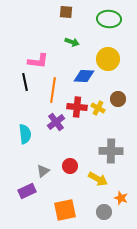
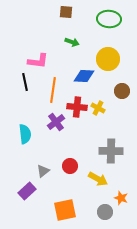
brown circle: moved 4 px right, 8 px up
purple rectangle: rotated 18 degrees counterclockwise
gray circle: moved 1 px right
